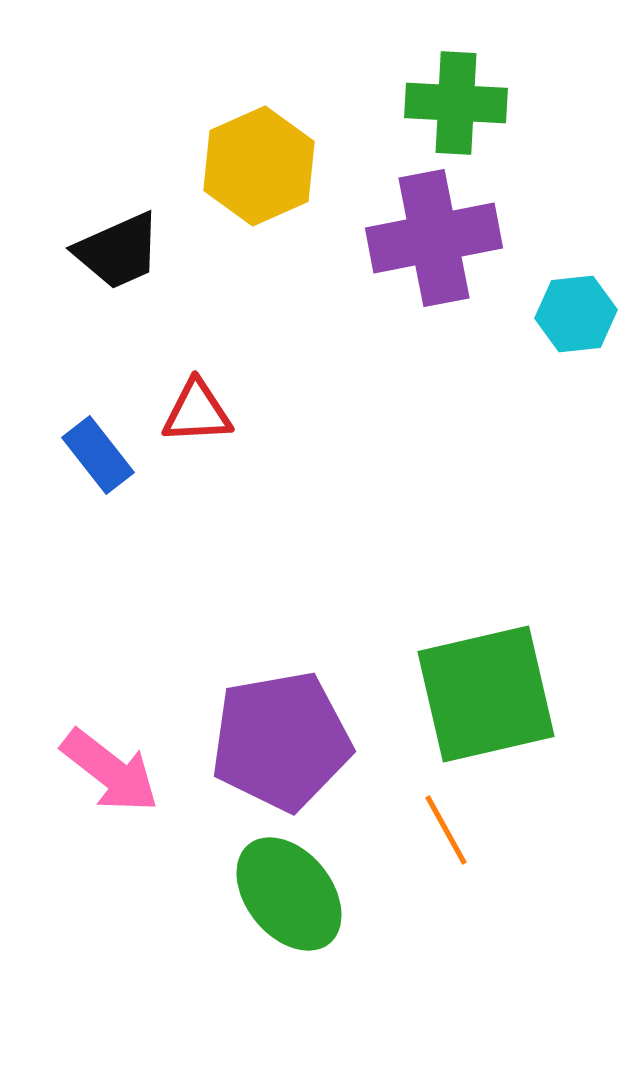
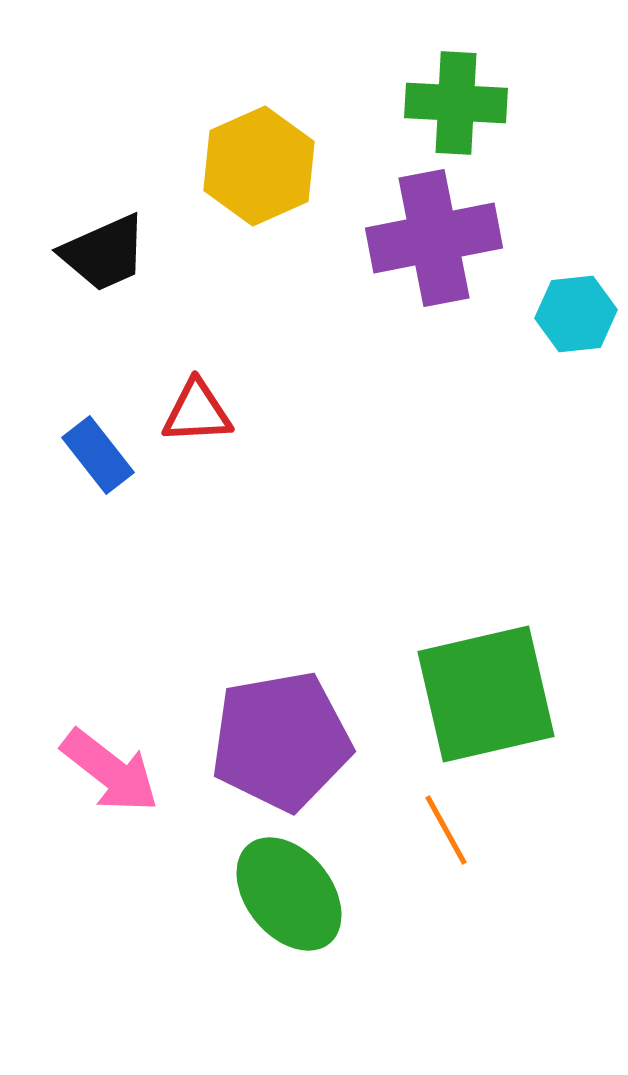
black trapezoid: moved 14 px left, 2 px down
